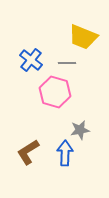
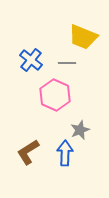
pink hexagon: moved 3 px down; rotated 8 degrees clockwise
gray star: rotated 12 degrees counterclockwise
